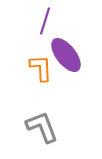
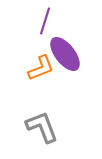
purple ellipse: moved 1 px left, 1 px up
orange L-shape: rotated 72 degrees clockwise
